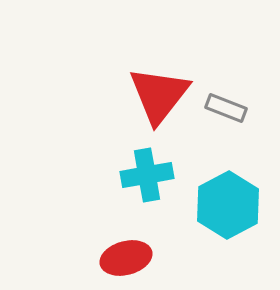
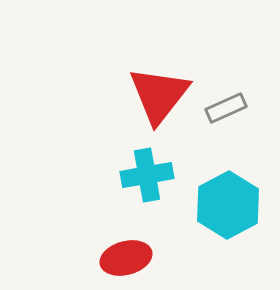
gray rectangle: rotated 45 degrees counterclockwise
